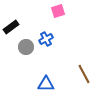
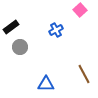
pink square: moved 22 px right, 1 px up; rotated 24 degrees counterclockwise
blue cross: moved 10 px right, 9 px up
gray circle: moved 6 px left
